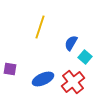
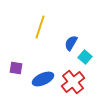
purple square: moved 6 px right, 1 px up
